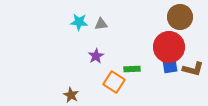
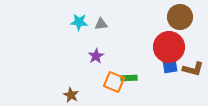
green rectangle: moved 3 px left, 9 px down
orange square: rotated 10 degrees counterclockwise
